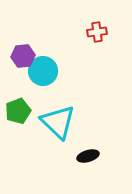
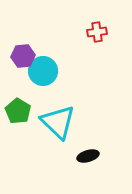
green pentagon: rotated 20 degrees counterclockwise
